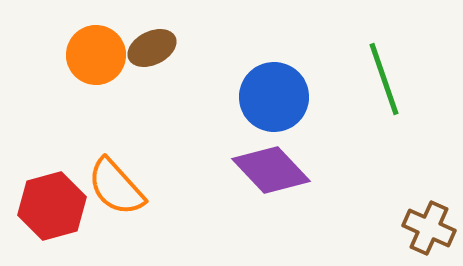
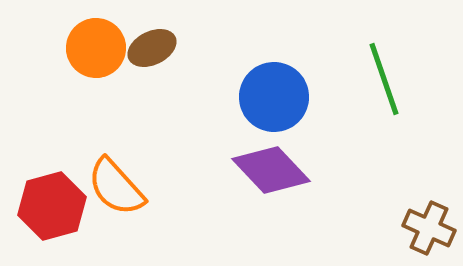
orange circle: moved 7 px up
